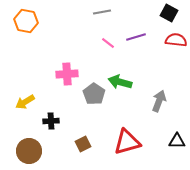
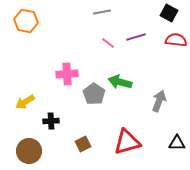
black triangle: moved 2 px down
